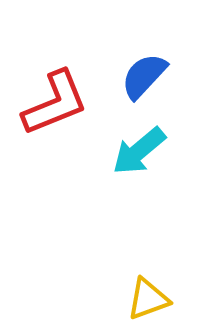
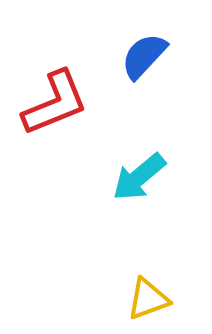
blue semicircle: moved 20 px up
cyan arrow: moved 26 px down
